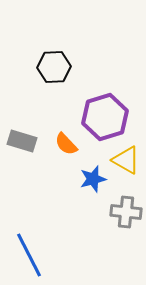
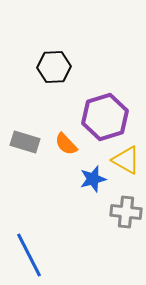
gray rectangle: moved 3 px right, 1 px down
